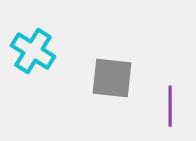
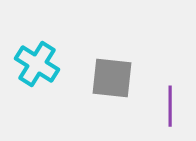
cyan cross: moved 4 px right, 13 px down
